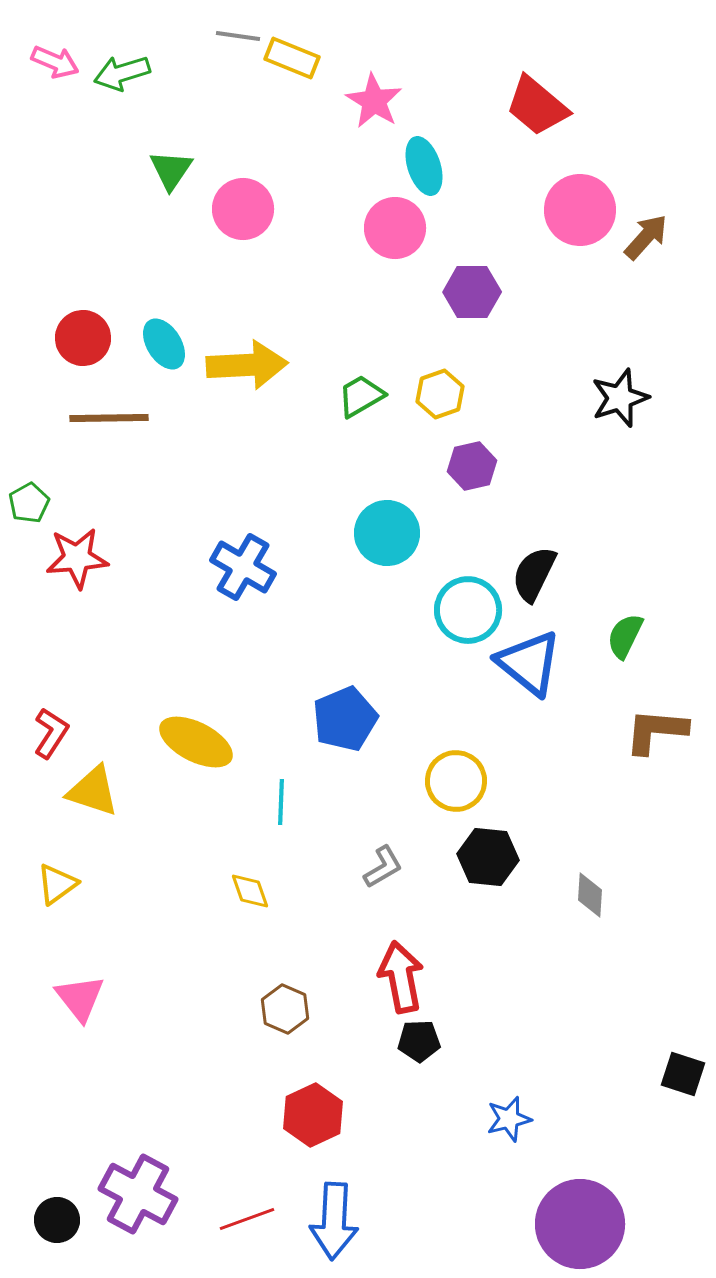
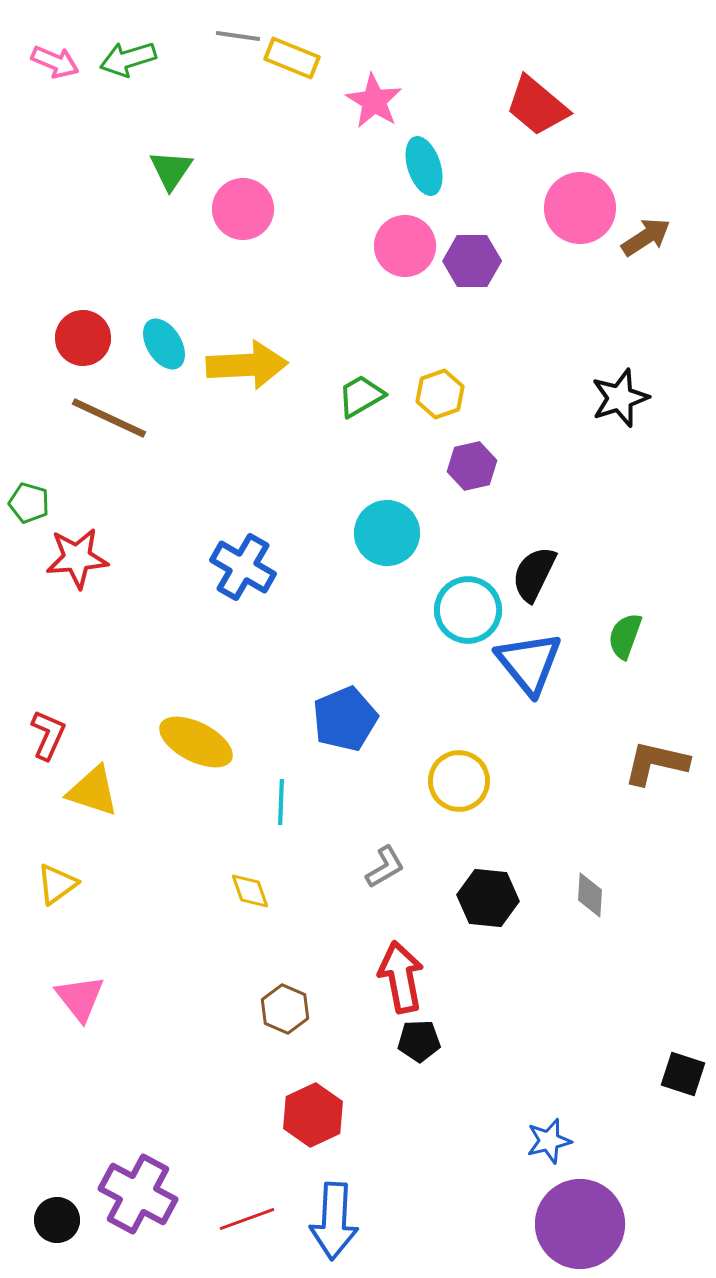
green arrow at (122, 73): moved 6 px right, 14 px up
pink circle at (580, 210): moved 2 px up
pink circle at (395, 228): moved 10 px right, 18 px down
brown arrow at (646, 237): rotated 15 degrees clockwise
purple hexagon at (472, 292): moved 31 px up
brown line at (109, 418): rotated 26 degrees clockwise
green pentagon at (29, 503): rotated 27 degrees counterclockwise
green semicircle at (625, 636): rotated 6 degrees counterclockwise
blue triangle at (529, 663): rotated 12 degrees clockwise
brown L-shape at (656, 731): moved 32 px down; rotated 8 degrees clockwise
red L-shape at (51, 733): moved 3 px left, 2 px down; rotated 9 degrees counterclockwise
yellow circle at (456, 781): moved 3 px right
black hexagon at (488, 857): moved 41 px down
gray L-shape at (383, 867): moved 2 px right
blue star at (509, 1119): moved 40 px right, 22 px down
